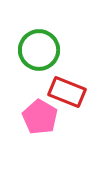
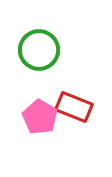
red rectangle: moved 7 px right, 15 px down
